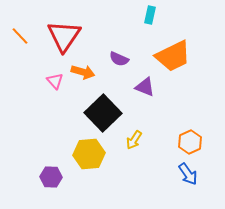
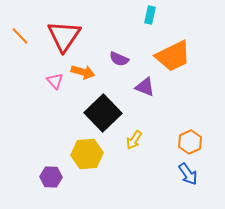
yellow hexagon: moved 2 px left
